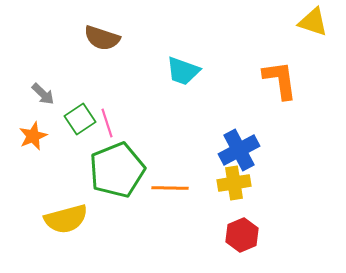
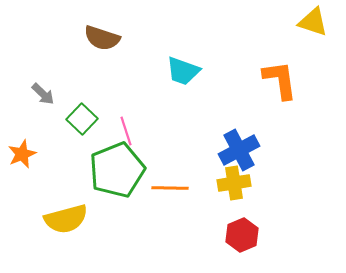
green square: moved 2 px right; rotated 12 degrees counterclockwise
pink line: moved 19 px right, 8 px down
orange star: moved 11 px left, 18 px down
